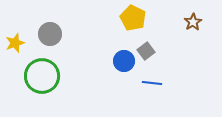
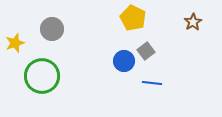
gray circle: moved 2 px right, 5 px up
